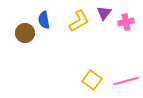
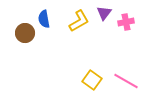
blue semicircle: moved 1 px up
pink line: rotated 45 degrees clockwise
